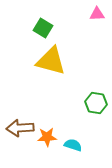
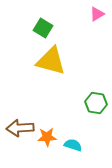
pink triangle: rotated 28 degrees counterclockwise
